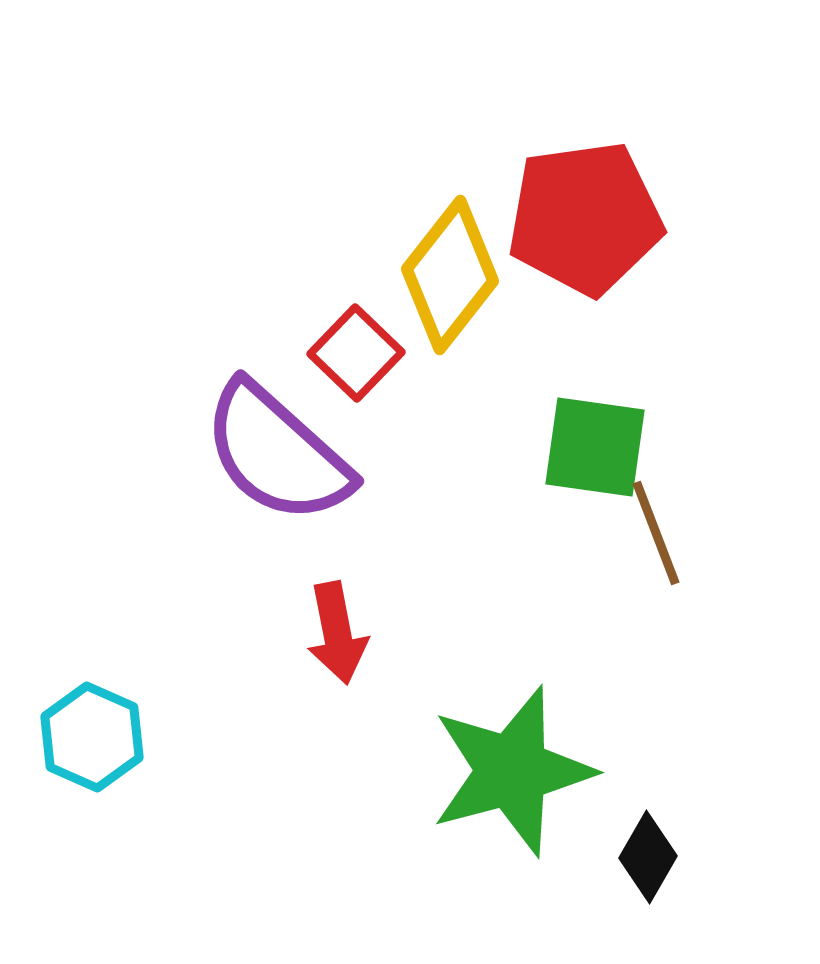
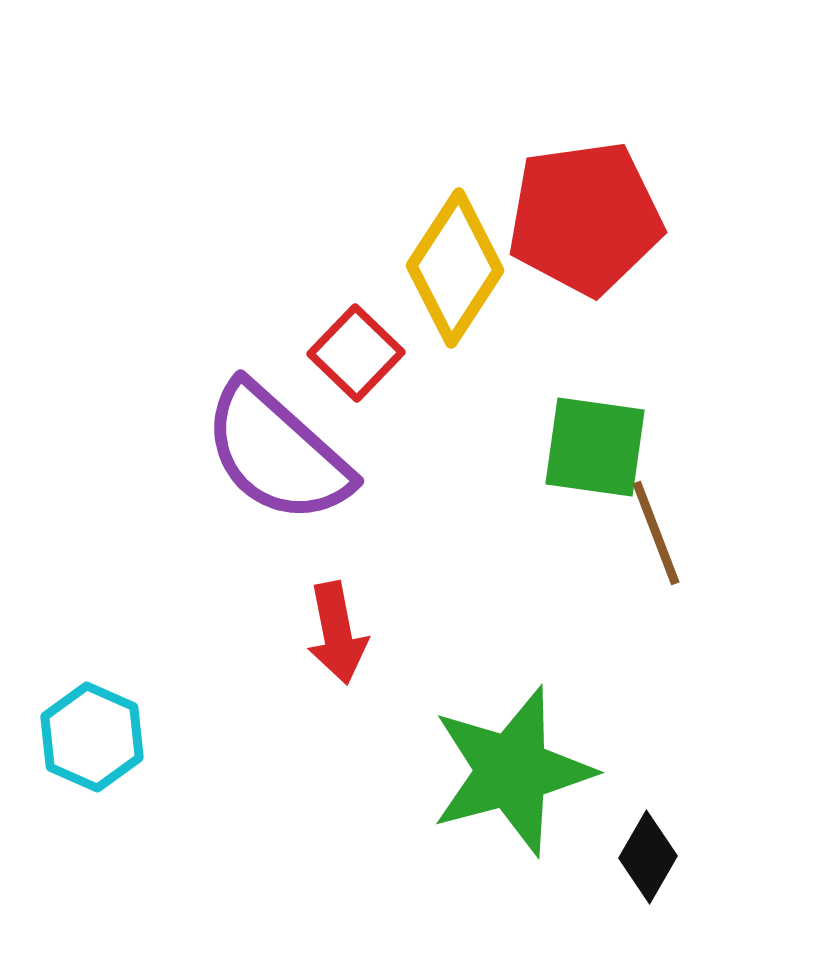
yellow diamond: moved 5 px right, 7 px up; rotated 5 degrees counterclockwise
